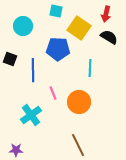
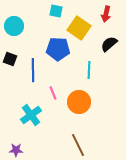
cyan circle: moved 9 px left
black semicircle: moved 7 px down; rotated 72 degrees counterclockwise
cyan line: moved 1 px left, 2 px down
